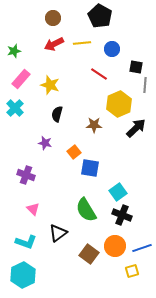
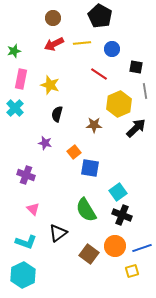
pink rectangle: rotated 30 degrees counterclockwise
gray line: moved 6 px down; rotated 14 degrees counterclockwise
